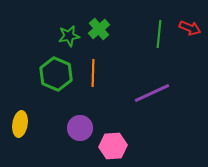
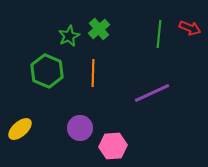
green star: rotated 15 degrees counterclockwise
green hexagon: moved 9 px left, 3 px up
yellow ellipse: moved 5 px down; rotated 40 degrees clockwise
